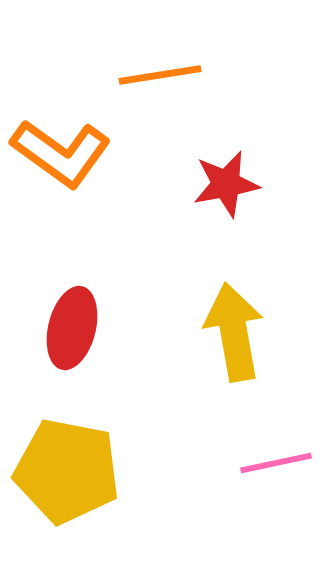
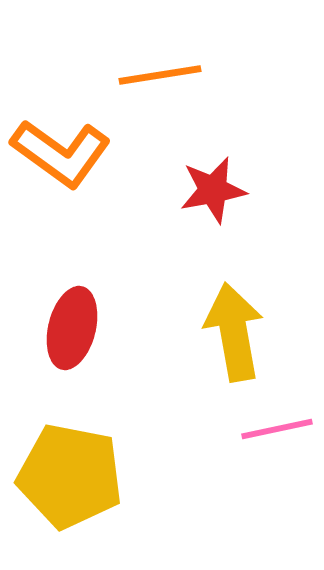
red star: moved 13 px left, 6 px down
pink line: moved 1 px right, 34 px up
yellow pentagon: moved 3 px right, 5 px down
